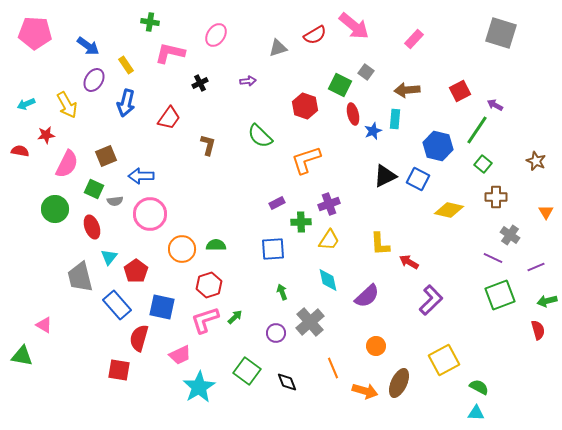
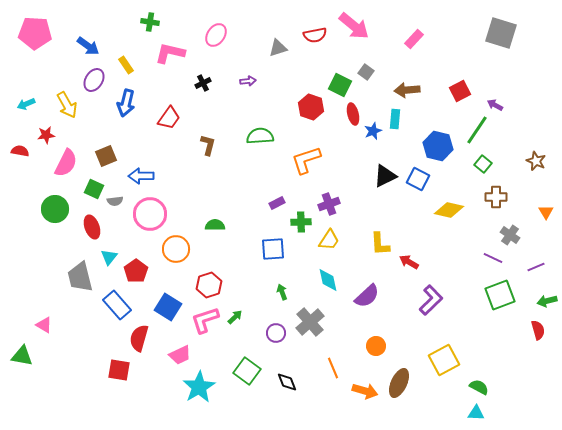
red semicircle at (315, 35): rotated 20 degrees clockwise
black cross at (200, 83): moved 3 px right
red hexagon at (305, 106): moved 6 px right, 1 px down
green semicircle at (260, 136): rotated 132 degrees clockwise
pink semicircle at (67, 164): moved 1 px left, 1 px up
green semicircle at (216, 245): moved 1 px left, 20 px up
orange circle at (182, 249): moved 6 px left
blue square at (162, 307): moved 6 px right; rotated 20 degrees clockwise
